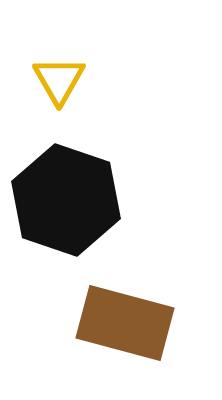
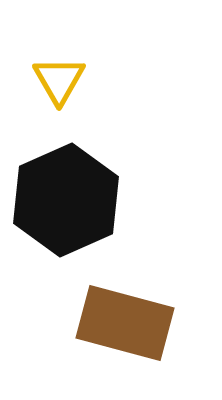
black hexagon: rotated 17 degrees clockwise
